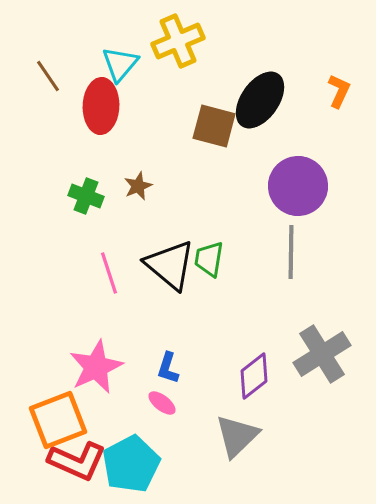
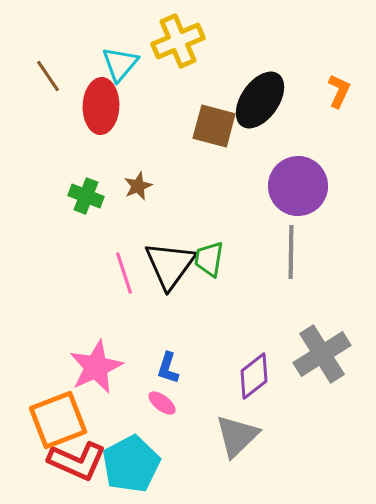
black triangle: rotated 26 degrees clockwise
pink line: moved 15 px right
